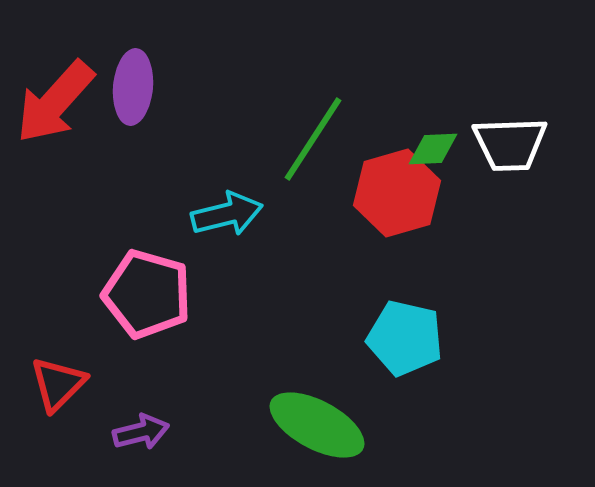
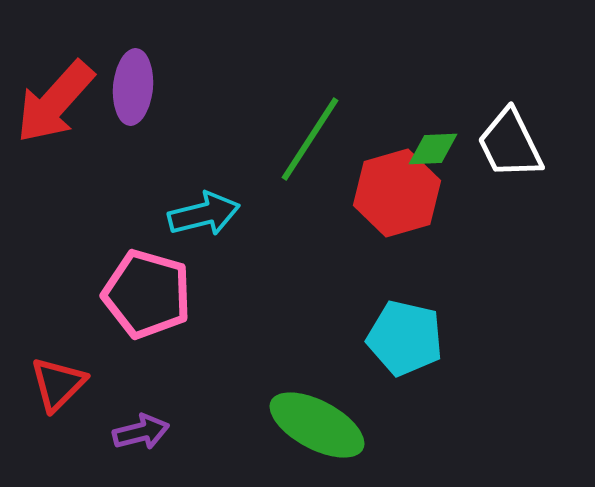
green line: moved 3 px left
white trapezoid: rotated 66 degrees clockwise
cyan arrow: moved 23 px left
